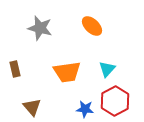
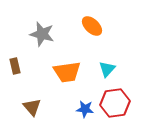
gray star: moved 2 px right, 6 px down
brown rectangle: moved 3 px up
red hexagon: moved 2 px down; rotated 20 degrees clockwise
